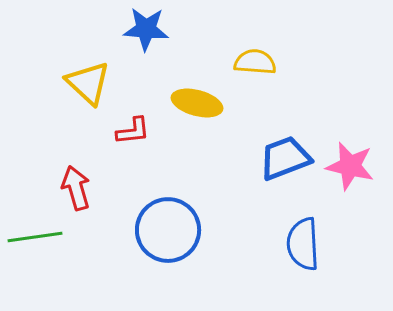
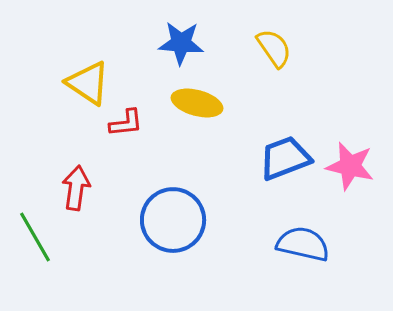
blue star: moved 35 px right, 14 px down
yellow semicircle: moved 19 px right, 14 px up; rotated 51 degrees clockwise
yellow triangle: rotated 9 degrees counterclockwise
red L-shape: moved 7 px left, 8 px up
red arrow: rotated 24 degrees clockwise
blue circle: moved 5 px right, 10 px up
green line: rotated 68 degrees clockwise
blue semicircle: rotated 106 degrees clockwise
